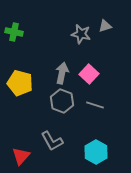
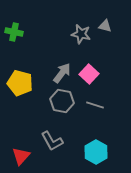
gray triangle: rotated 32 degrees clockwise
gray arrow: rotated 25 degrees clockwise
gray hexagon: rotated 10 degrees counterclockwise
